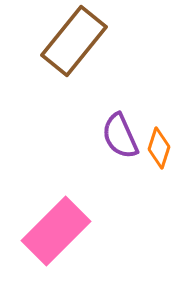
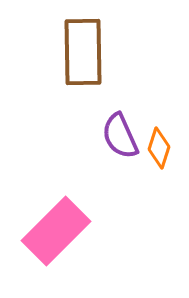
brown rectangle: moved 9 px right, 11 px down; rotated 40 degrees counterclockwise
